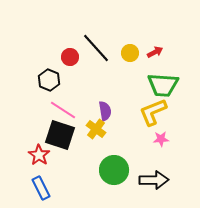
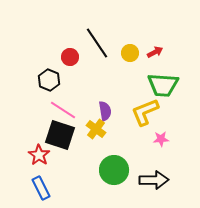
black line: moved 1 px right, 5 px up; rotated 8 degrees clockwise
yellow L-shape: moved 8 px left
